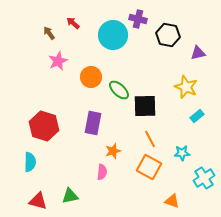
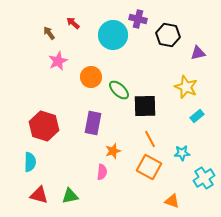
red triangle: moved 1 px right, 6 px up
